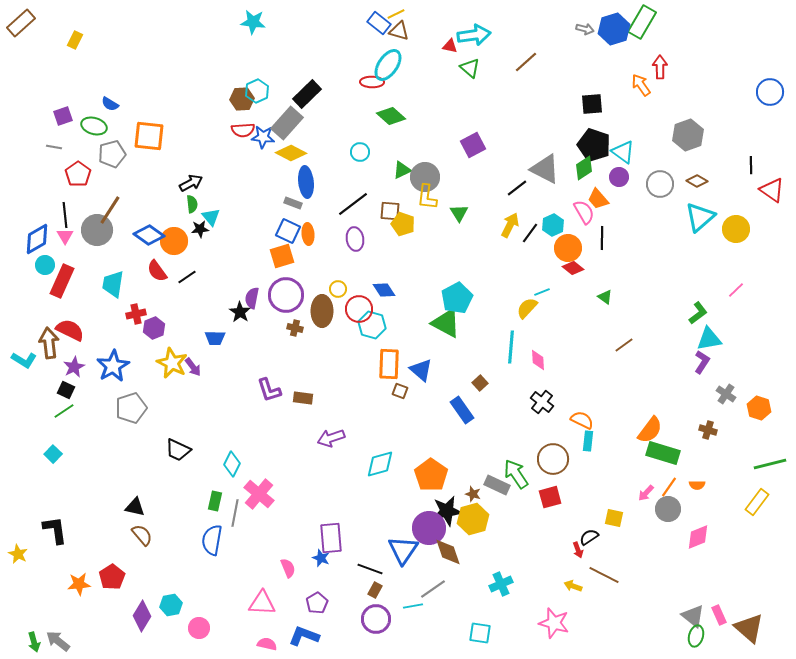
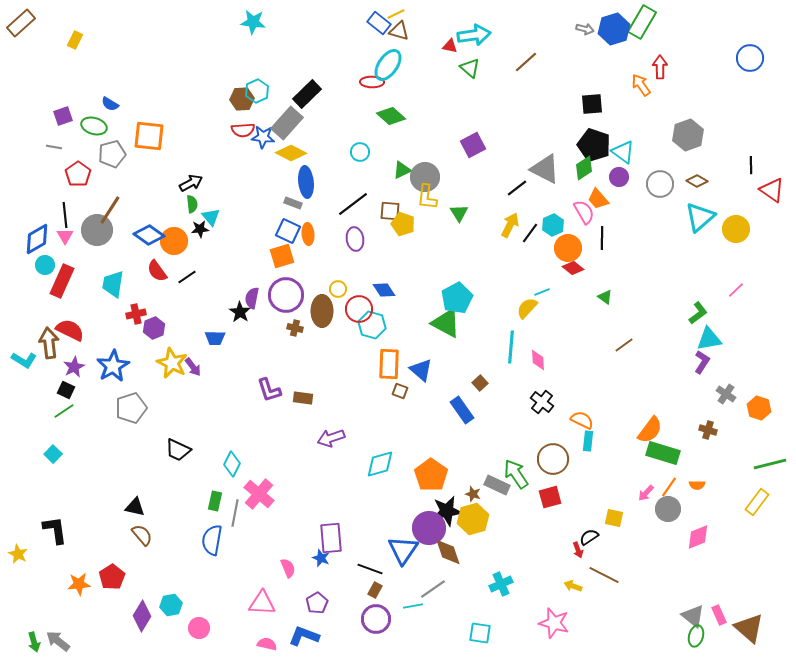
blue circle at (770, 92): moved 20 px left, 34 px up
